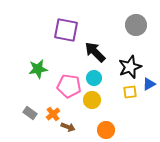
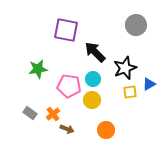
black star: moved 5 px left, 1 px down
cyan circle: moved 1 px left, 1 px down
brown arrow: moved 1 px left, 2 px down
